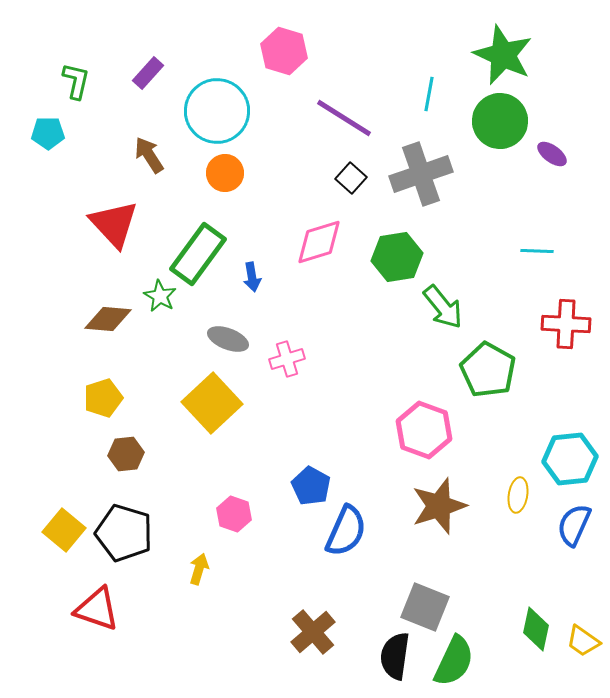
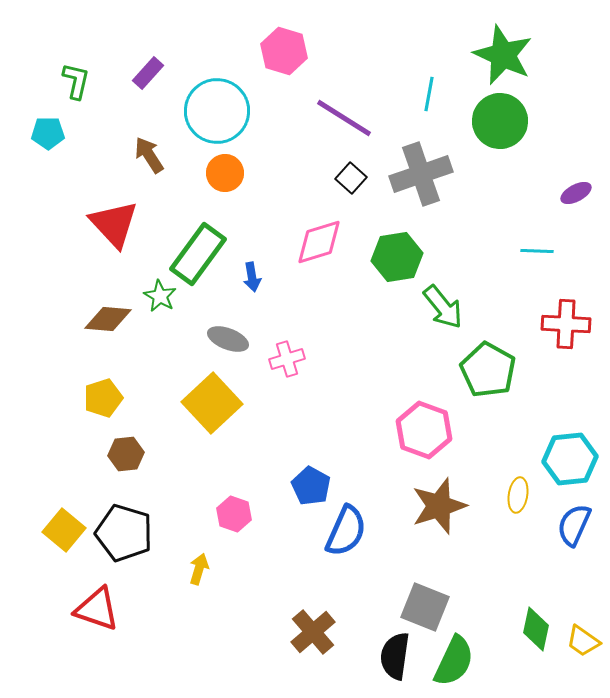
purple ellipse at (552, 154): moved 24 px right, 39 px down; rotated 64 degrees counterclockwise
